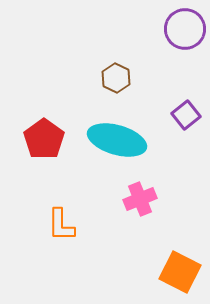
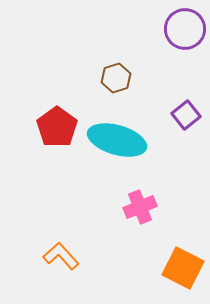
brown hexagon: rotated 16 degrees clockwise
red pentagon: moved 13 px right, 12 px up
pink cross: moved 8 px down
orange L-shape: moved 31 px down; rotated 138 degrees clockwise
orange square: moved 3 px right, 4 px up
